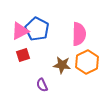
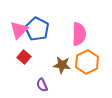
pink triangle: moved 1 px left, 1 px up; rotated 18 degrees counterclockwise
red square: moved 1 px right, 2 px down; rotated 32 degrees counterclockwise
